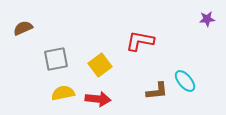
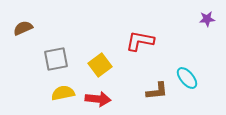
cyan ellipse: moved 2 px right, 3 px up
